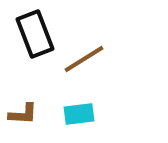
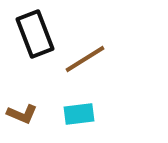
brown line: moved 1 px right
brown L-shape: moved 1 px left; rotated 20 degrees clockwise
